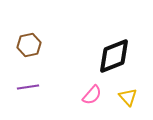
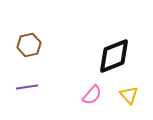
purple line: moved 1 px left
yellow triangle: moved 1 px right, 2 px up
